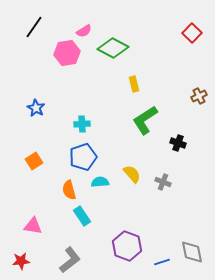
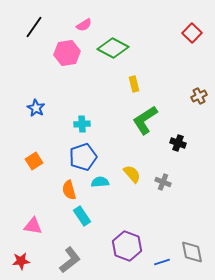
pink semicircle: moved 6 px up
